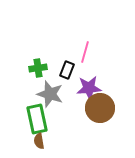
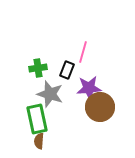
pink line: moved 2 px left
brown circle: moved 1 px up
brown semicircle: rotated 14 degrees clockwise
